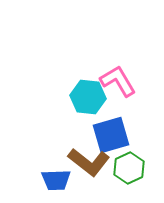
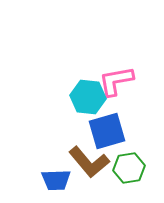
pink L-shape: moved 2 px left; rotated 69 degrees counterclockwise
blue square: moved 4 px left, 4 px up
brown L-shape: rotated 12 degrees clockwise
green hexagon: rotated 16 degrees clockwise
